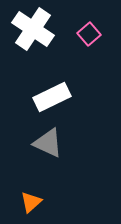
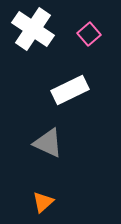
white rectangle: moved 18 px right, 7 px up
orange triangle: moved 12 px right
